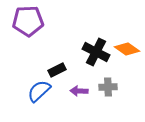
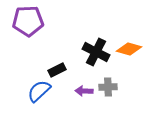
orange diamond: moved 2 px right; rotated 20 degrees counterclockwise
purple arrow: moved 5 px right
